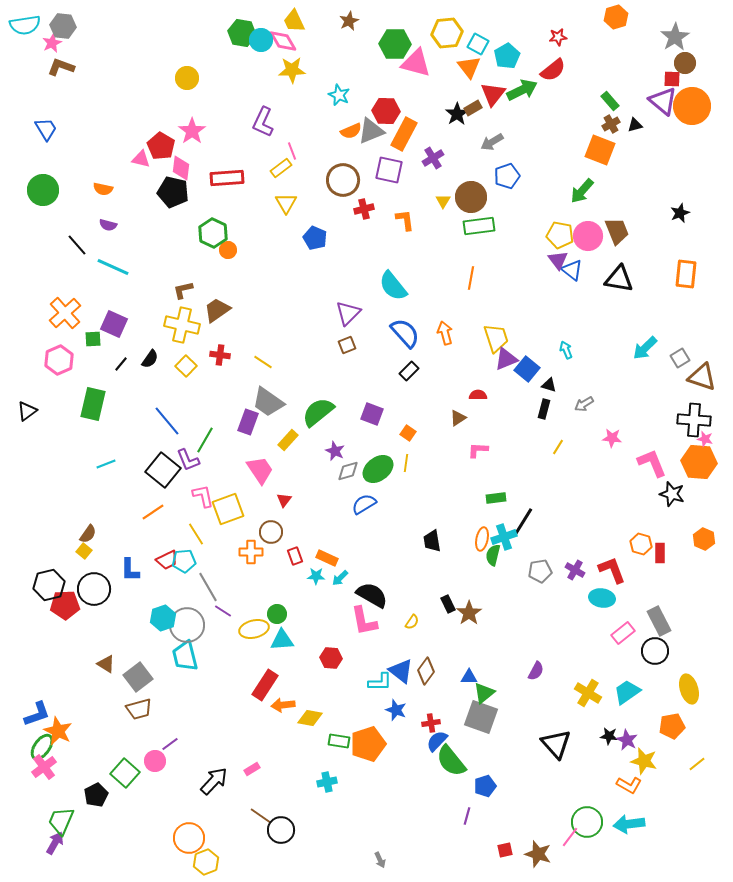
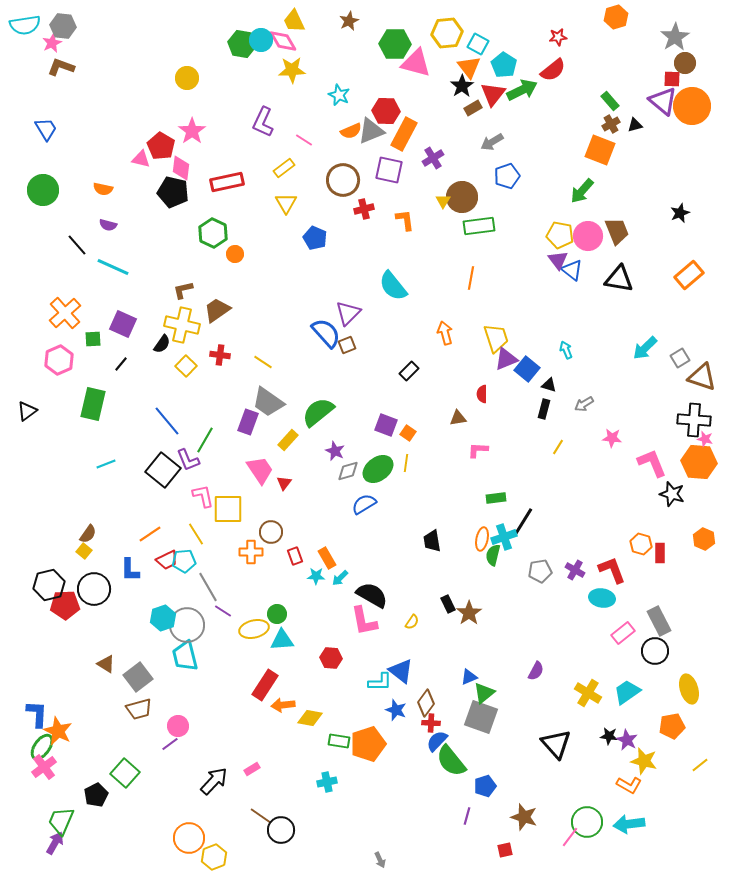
green hexagon at (242, 33): moved 11 px down
cyan pentagon at (507, 56): moved 3 px left, 9 px down; rotated 10 degrees counterclockwise
black star at (457, 114): moved 5 px right, 28 px up
pink line at (292, 151): moved 12 px right, 11 px up; rotated 36 degrees counterclockwise
yellow rectangle at (281, 168): moved 3 px right
red rectangle at (227, 178): moved 4 px down; rotated 8 degrees counterclockwise
brown circle at (471, 197): moved 9 px left
orange circle at (228, 250): moved 7 px right, 4 px down
orange rectangle at (686, 274): moved 3 px right, 1 px down; rotated 44 degrees clockwise
purple square at (114, 324): moved 9 px right
blue semicircle at (405, 333): moved 79 px left
black semicircle at (150, 359): moved 12 px right, 15 px up
red semicircle at (478, 395): moved 4 px right, 1 px up; rotated 90 degrees counterclockwise
purple square at (372, 414): moved 14 px right, 11 px down
brown triangle at (458, 418): rotated 24 degrees clockwise
red triangle at (284, 500): moved 17 px up
yellow square at (228, 509): rotated 20 degrees clockwise
orange line at (153, 512): moved 3 px left, 22 px down
orange rectangle at (327, 558): rotated 35 degrees clockwise
brown diamond at (426, 671): moved 32 px down
blue triangle at (469, 677): rotated 24 degrees counterclockwise
blue L-shape at (37, 714): rotated 68 degrees counterclockwise
red cross at (431, 723): rotated 12 degrees clockwise
pink circle at (155, 761): moved 23 px right, 35 px up
yellow line at (697, 764): moved 3 px right, 1 px down
brown star at (538, 854): moved 14 px left, 37 px up
yellow hexagon at (206, 862): moved 8 px right, 5 px up
